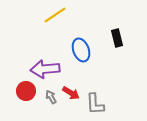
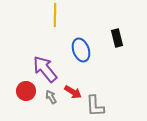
yellow line: rotated 55 degrees counterclockwise
purple arrow: rotated 56 degrees clockwise
red arrow: moved 2 px right, 1 px up
gray L-shape: moved 2 px down
